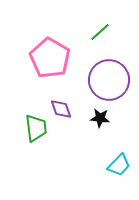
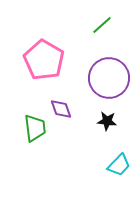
green line: moved 2 px right, 7 px up
pink pentagon: moved 6 px left, 2 px down
purple circle: moved 2 px up
black star: moved 7 px right, 3 px down
green trapezoid: moved 1 px left
